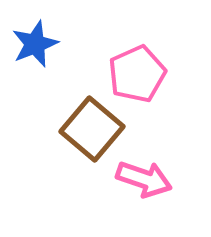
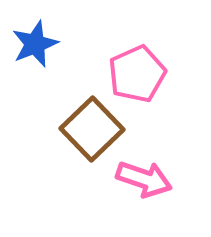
brown square: rotated 6 degrees clockwise
